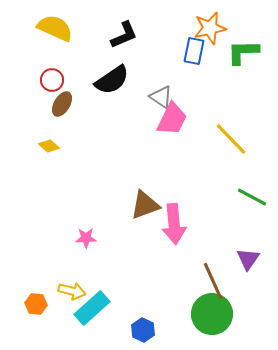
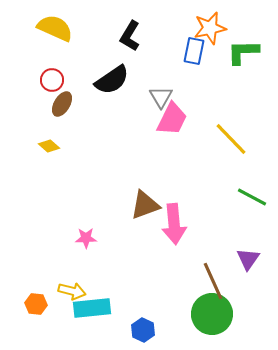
black L-shape: moved 6 px right, 1 px down; rotated 144 degrees clockwise
gray triangle: rotated 25 degrees clockwise
cyan rectangle: rotated 36 degrees clockwise
